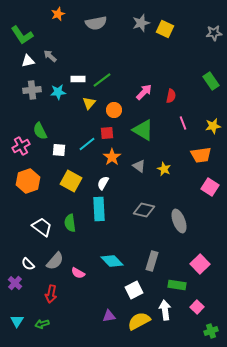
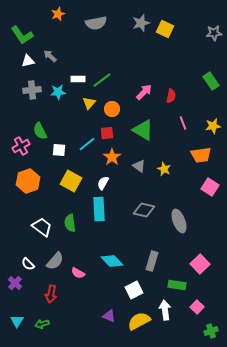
orange circle at (114, 110): moved 2 px left, 1 px up
purple triangle at (109, 316): rotated 32 degrees clockwise
